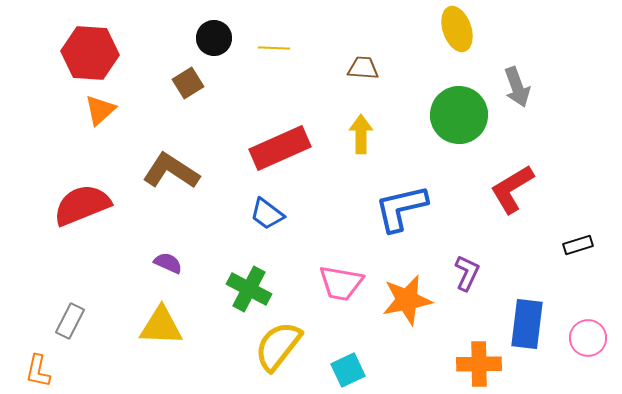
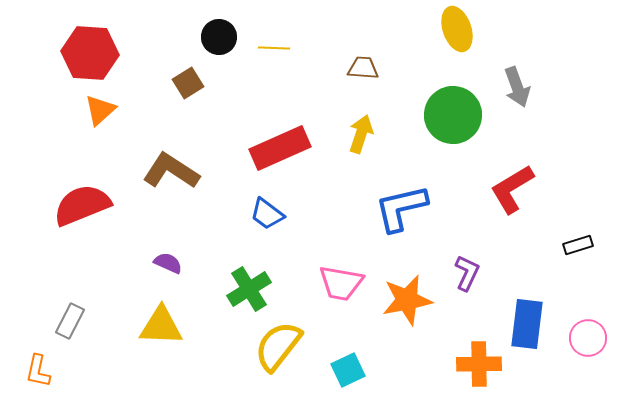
black circle: moved 5 px right, 1 px up
green circle: moved 6 px left
yellow arrow: rotated 18 degrees clockwise
green cross: rotated 30 degrees clockwise
